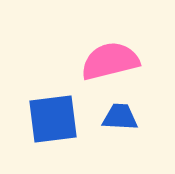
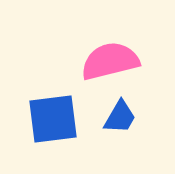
blue trapezoid: rotated 117 degrees clockwise
